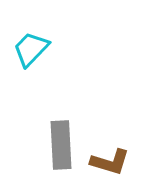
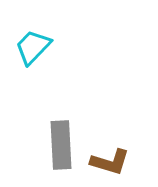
cyan trapezoid: moved 2 px right, 2 px up
